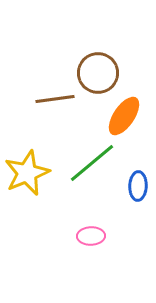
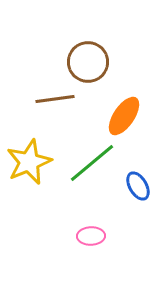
brown circle: moved 10 px left, 11 px up
yellow star: moved 2 px right, 11 px up
blue ellipse: rotated 32 degrees counterclockwise
